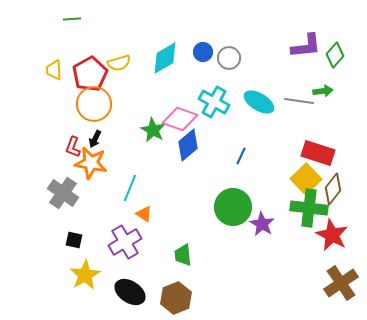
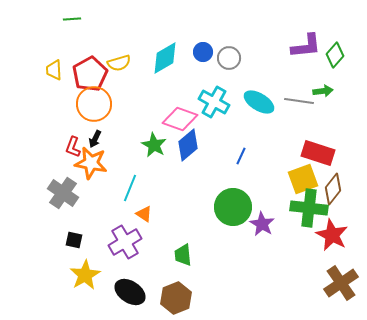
green star: moved 1 px right, 15 px down
yellow square: moved 3 px left; rotated 24 degrees clockwise
